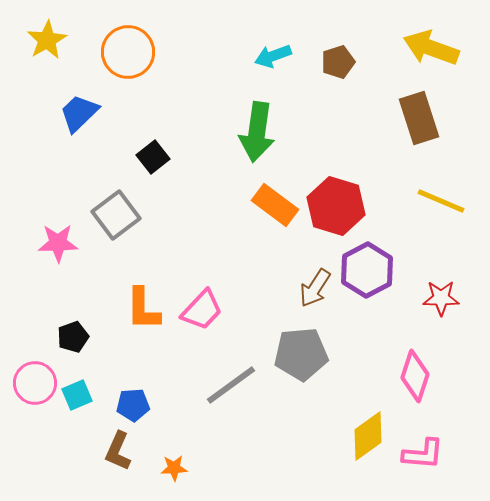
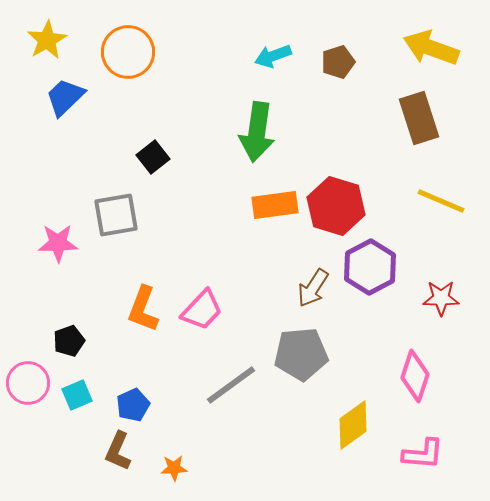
blue trapezoid: moved 14 px left, 16 px up
orange rectangle: rotated 45 degrees counterclockwise
gray square: rotated 27 degrees clockwise
purple hexagon: moved 3 px right, 3 px up
brown arrow: moved 2 px left
orange L-shape: rotated 21 degrees clockwise
black pentagon: moved 4 px left, 4 px down
pink circle: moved 7 px left
blue pentagon: rotated 20 degrees counterclockwise
yellow diamond: moved 15 px left, 11 px up
